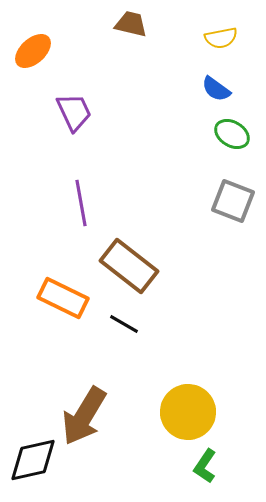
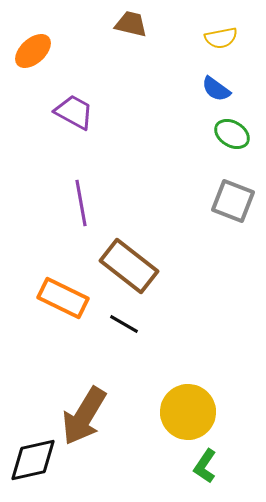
purple trapezoid: rotated 36 degrees counterclockwise
